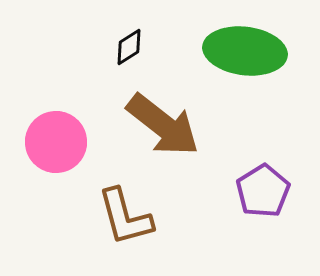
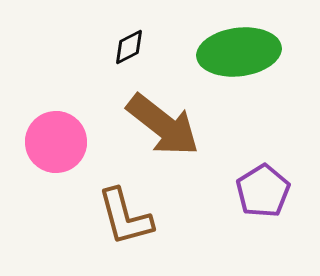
black diamond: rotated 6 degrees clockwise
green ellipse: moved 6 px left, 1 px down; rotated 14 degrees counterclockwise
